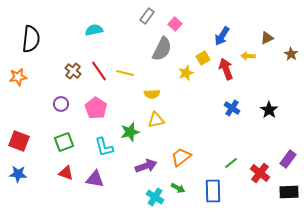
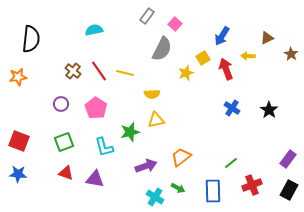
red cross: moved 8 px left, 12 px down; rotated 30 degrees clockwise
black rectangle: moved 2 px up; rotated 60 degrees counterclockwise
